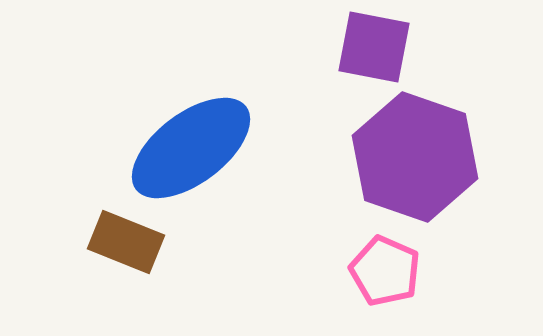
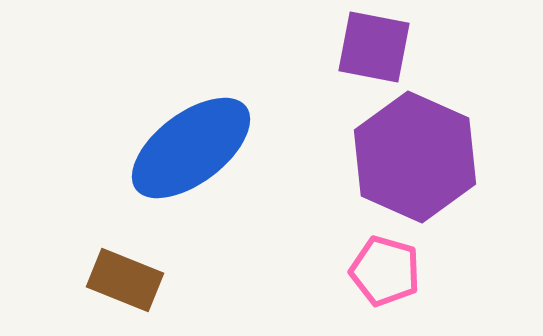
purple hexagon: rotated 5 degrees clockwise
brown rectangle: moved 1 px left, 38 px down
pink pentagon: rotated 8 degrees counterclockwise
